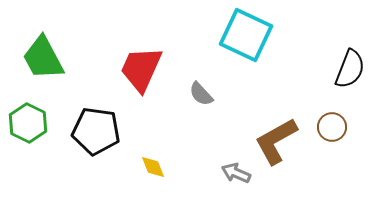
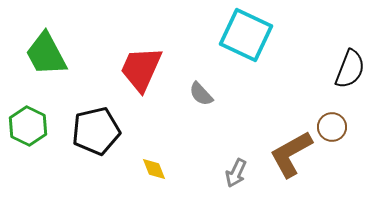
green trapezoid: moved 3 px right, 4 px up
green hexagon: moved 3 px down
black pentagon: rotated 21 degrees counterclockwise
brown L-shape: moved 15 px right, 13 px down
yellow diamond: moved 1 px right, 2 px down
gray arrow: rotated 88 degrees counterclockwise
